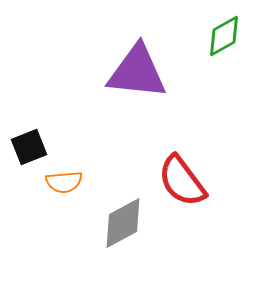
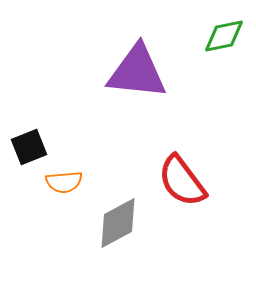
green diamond: rotated 18 degrees clockwise
gray diamond: moved 5 px left
